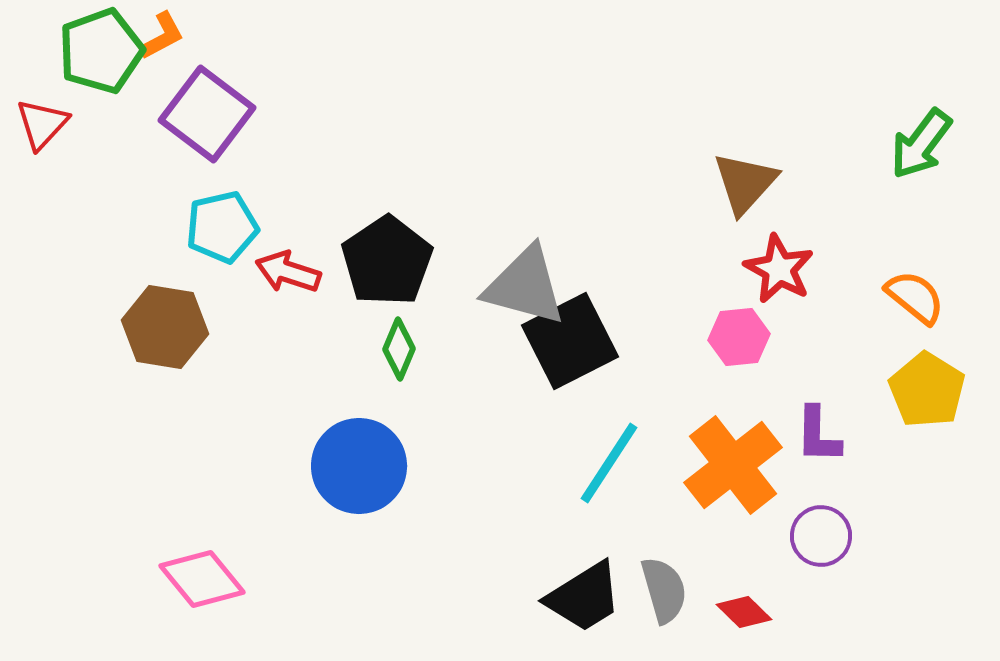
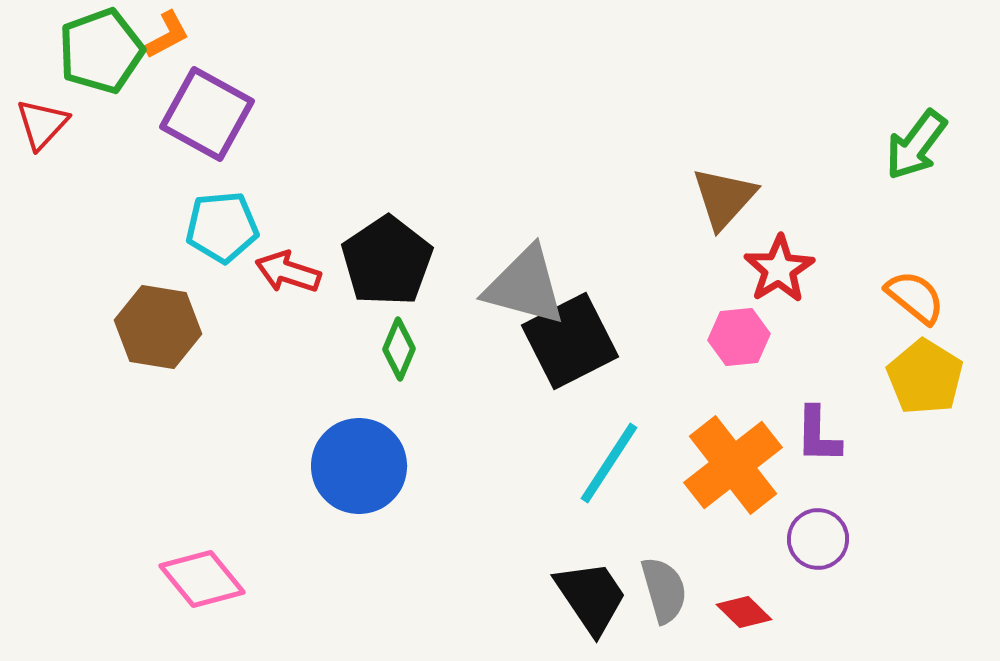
orange L-shape: moved 5 px right, 1 px up
purple square: rotated 8 degrees counterclockwise
green arrow: moved 5 px left, 1 px down
brown triangle: moved 21 px left, 15 px down
cyan pentagon: rotated 8 degrees clockwise
red star: rotated 12 degrees clockwise
brown hexagon: moved 7 px left
yellow pentagon: moved 2 px left, 13 px up
purple circle: moved 3 px left, 3 px down
black trapezoid: moved 7 px right; rotated 92 degrees counterclockwise
